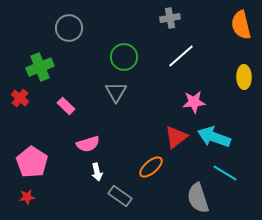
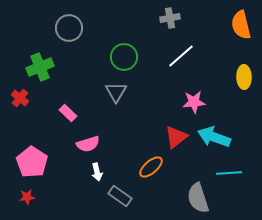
pink rectangle: moved 2 px right, 7 px down
cyan line: moved 4 px right; rotated 35 degrees counterclockwise
